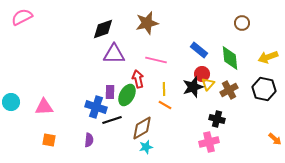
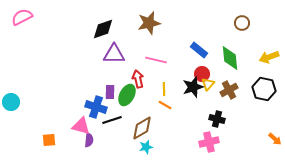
brown star: moved 2 px right
yellow arrow: moved 1 px right
pink triangle: moved 37 px right, 19 px down; rotated 18 degrees clockwise
orange square: rotated 16 degrees counterclockwise
